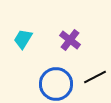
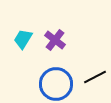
purple cross: moved 15 px left
